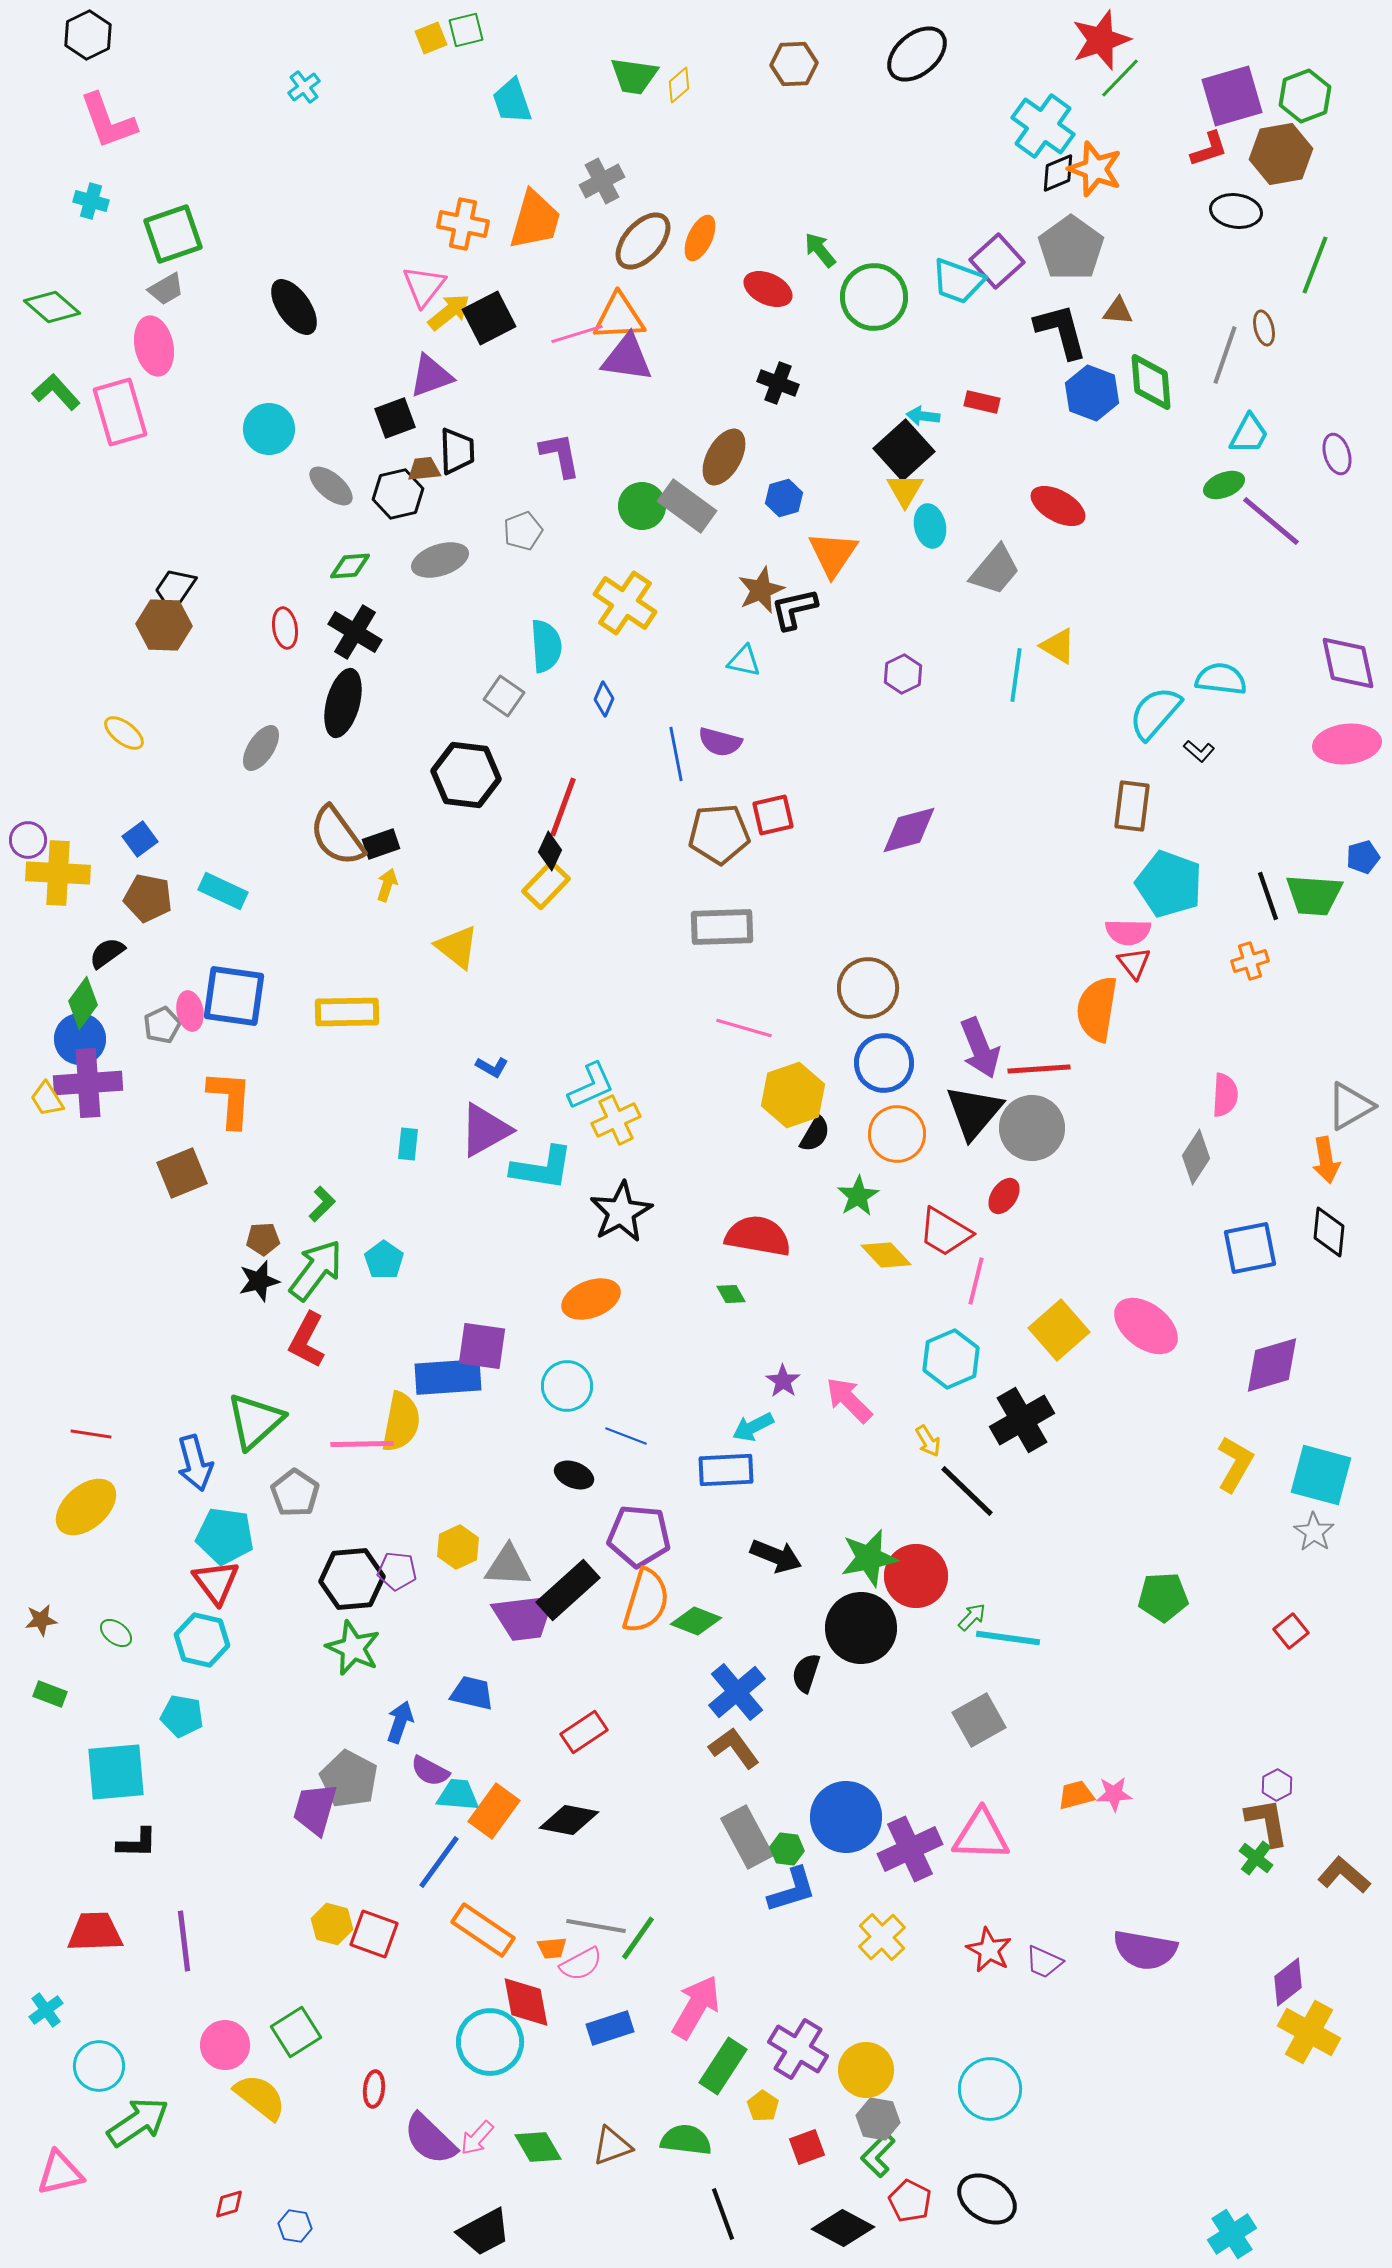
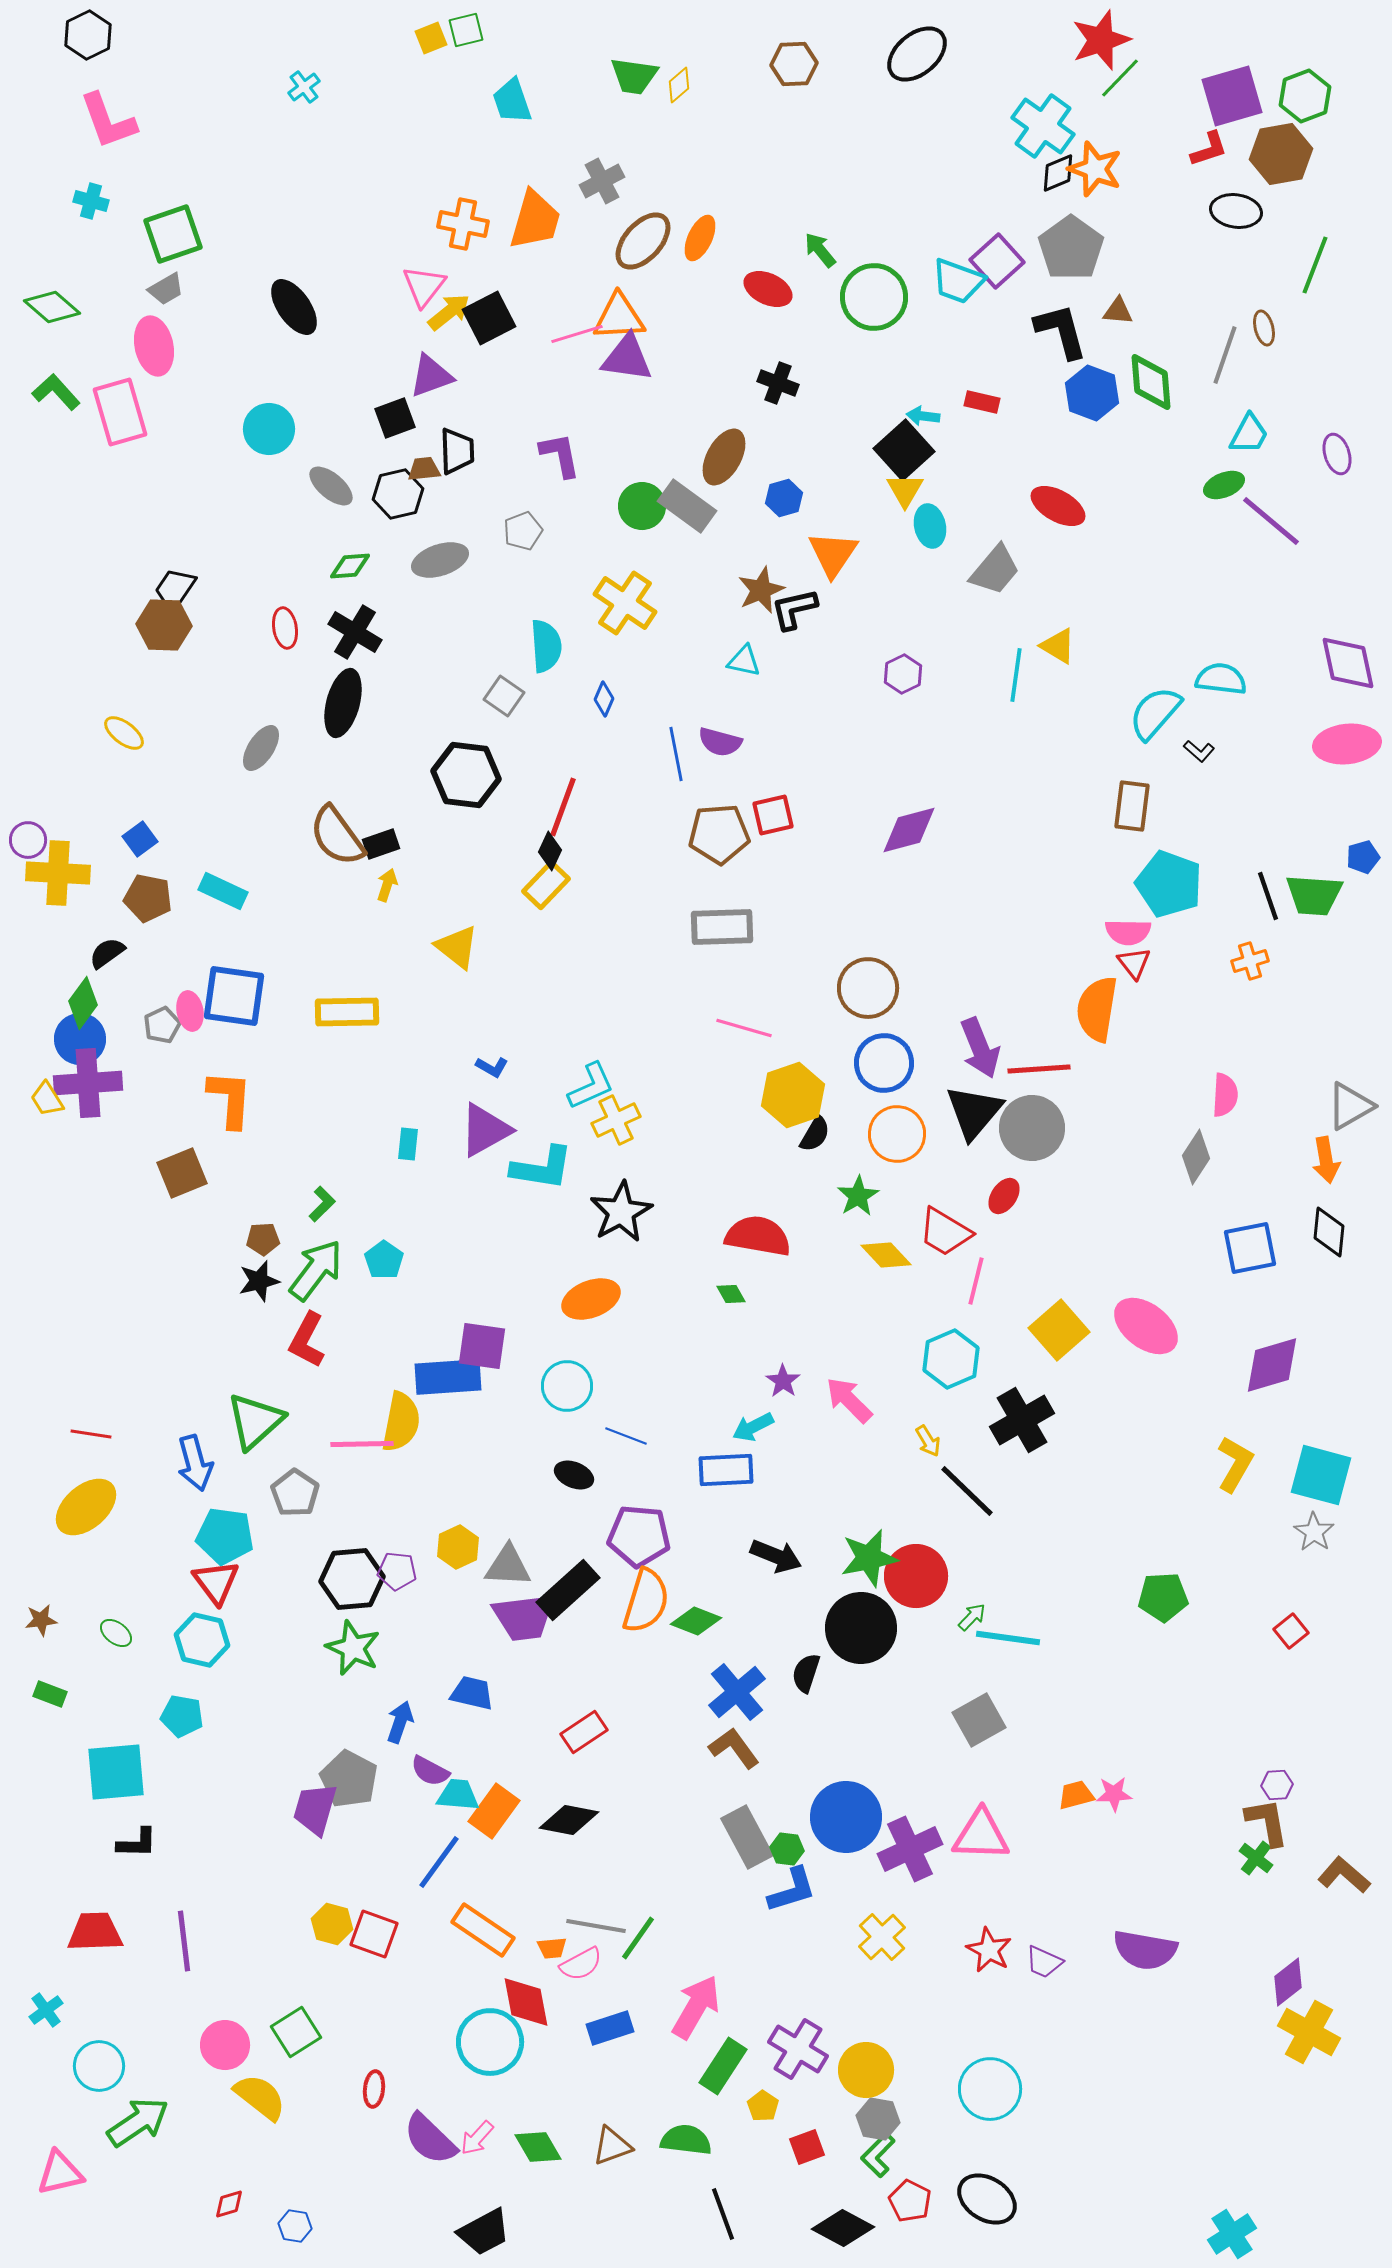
purple hexagon at (1277, 1785): rotated 24 degrees clockwise
